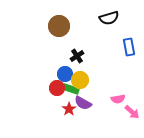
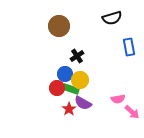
black semicircle: moved 3 px right
